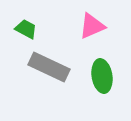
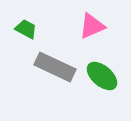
gray rectangle: moved 6 px right
green ellipse: rotated 40 degrees counterclockwise
